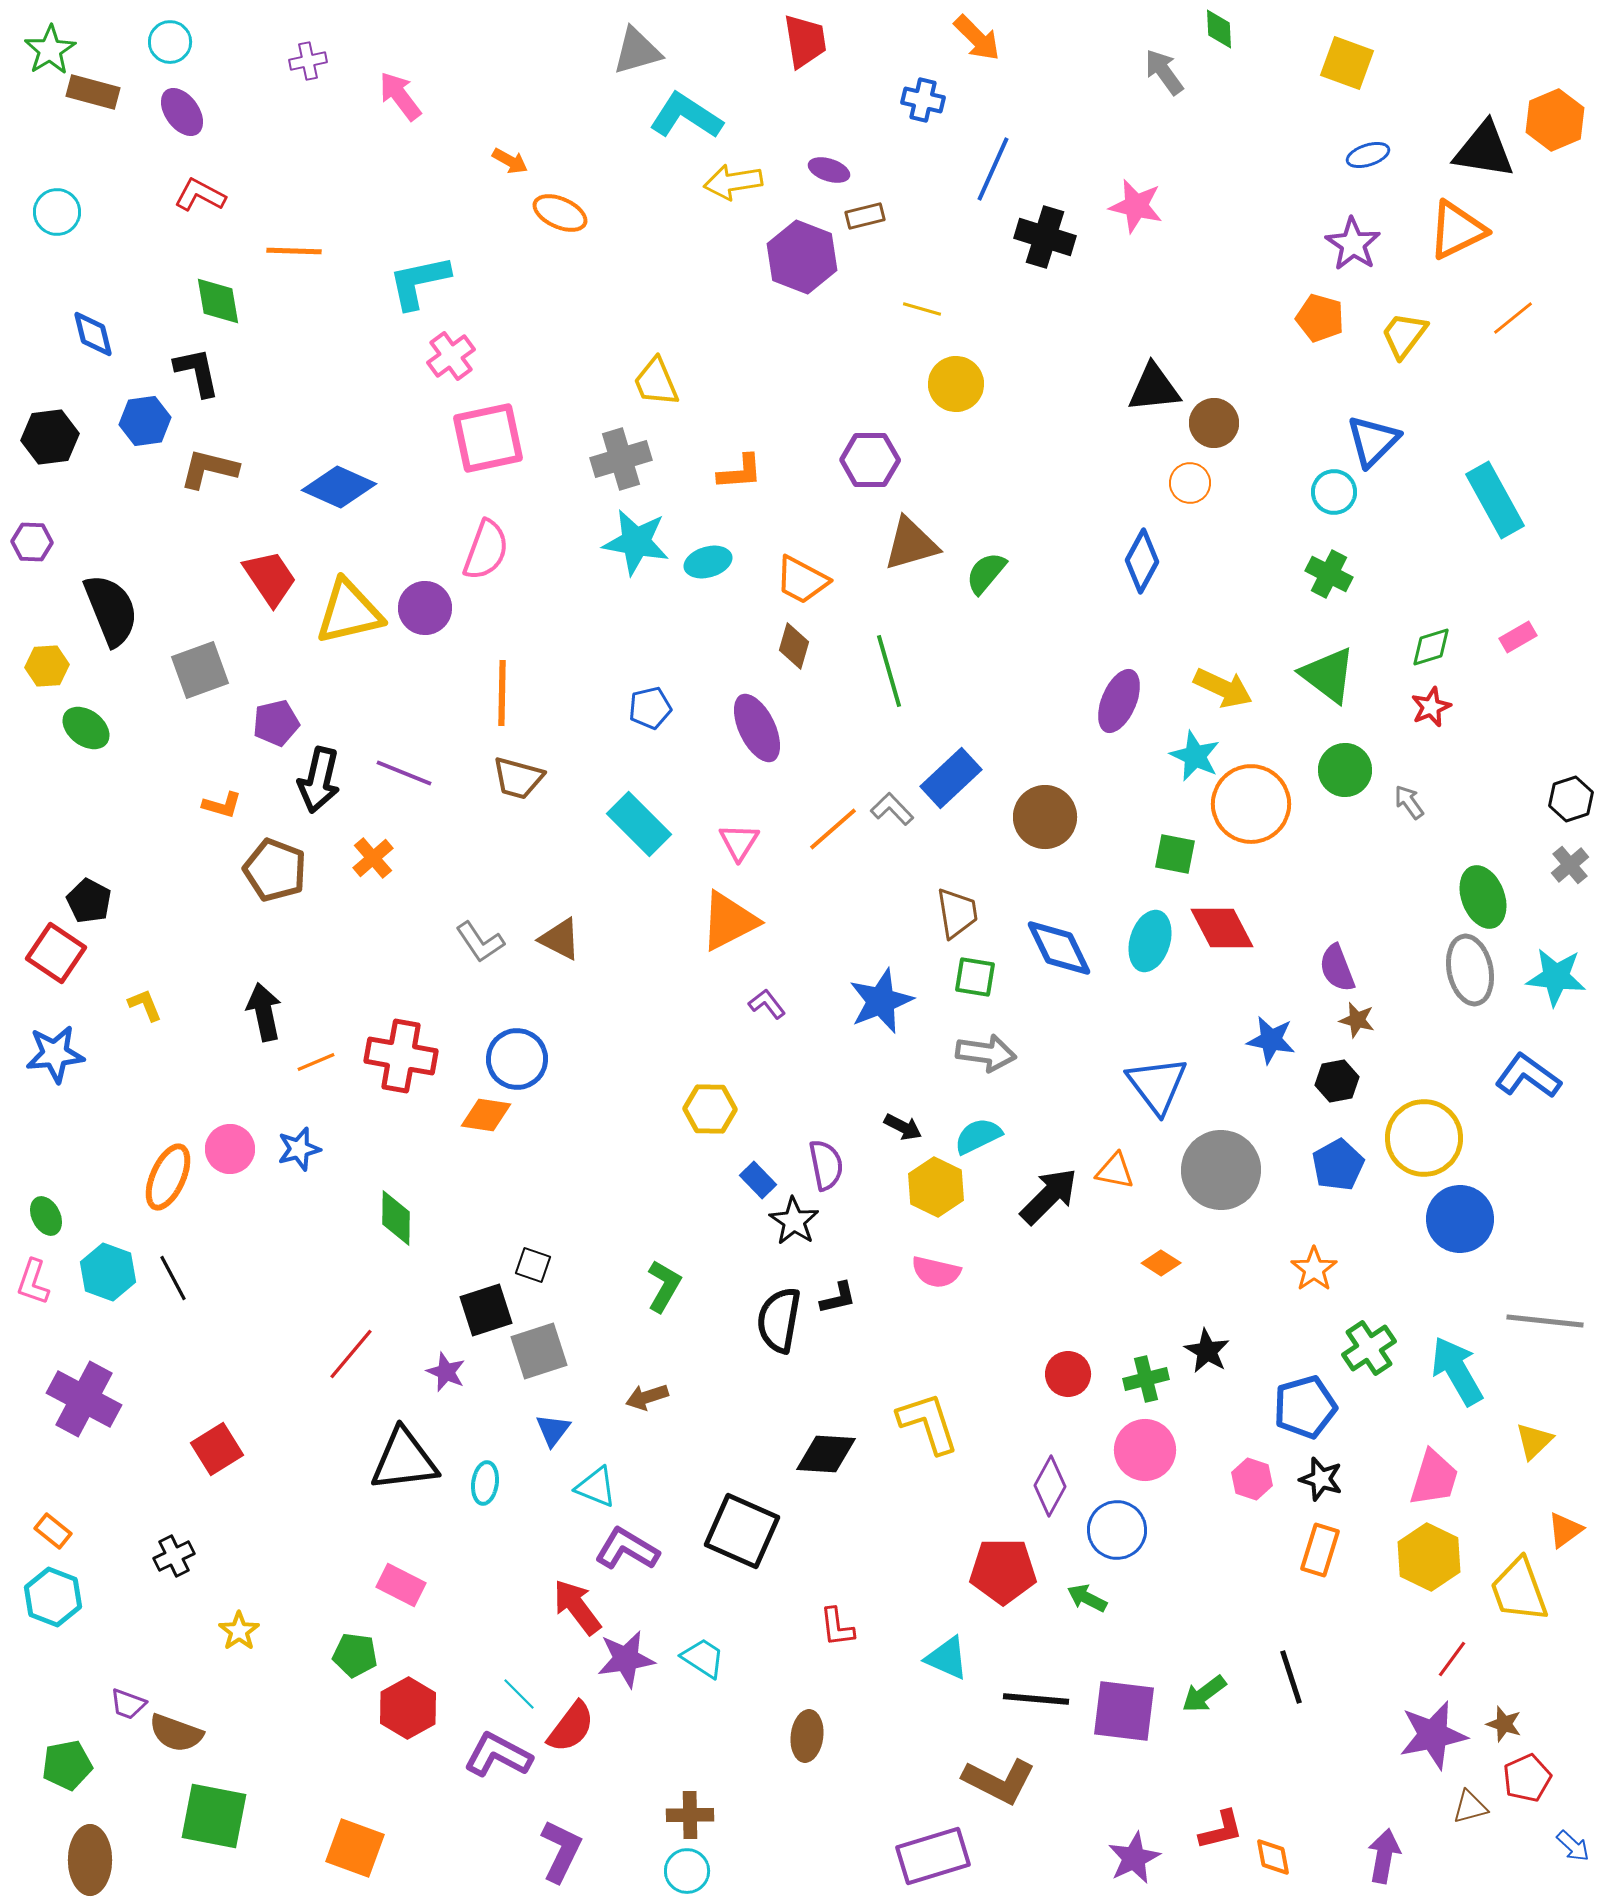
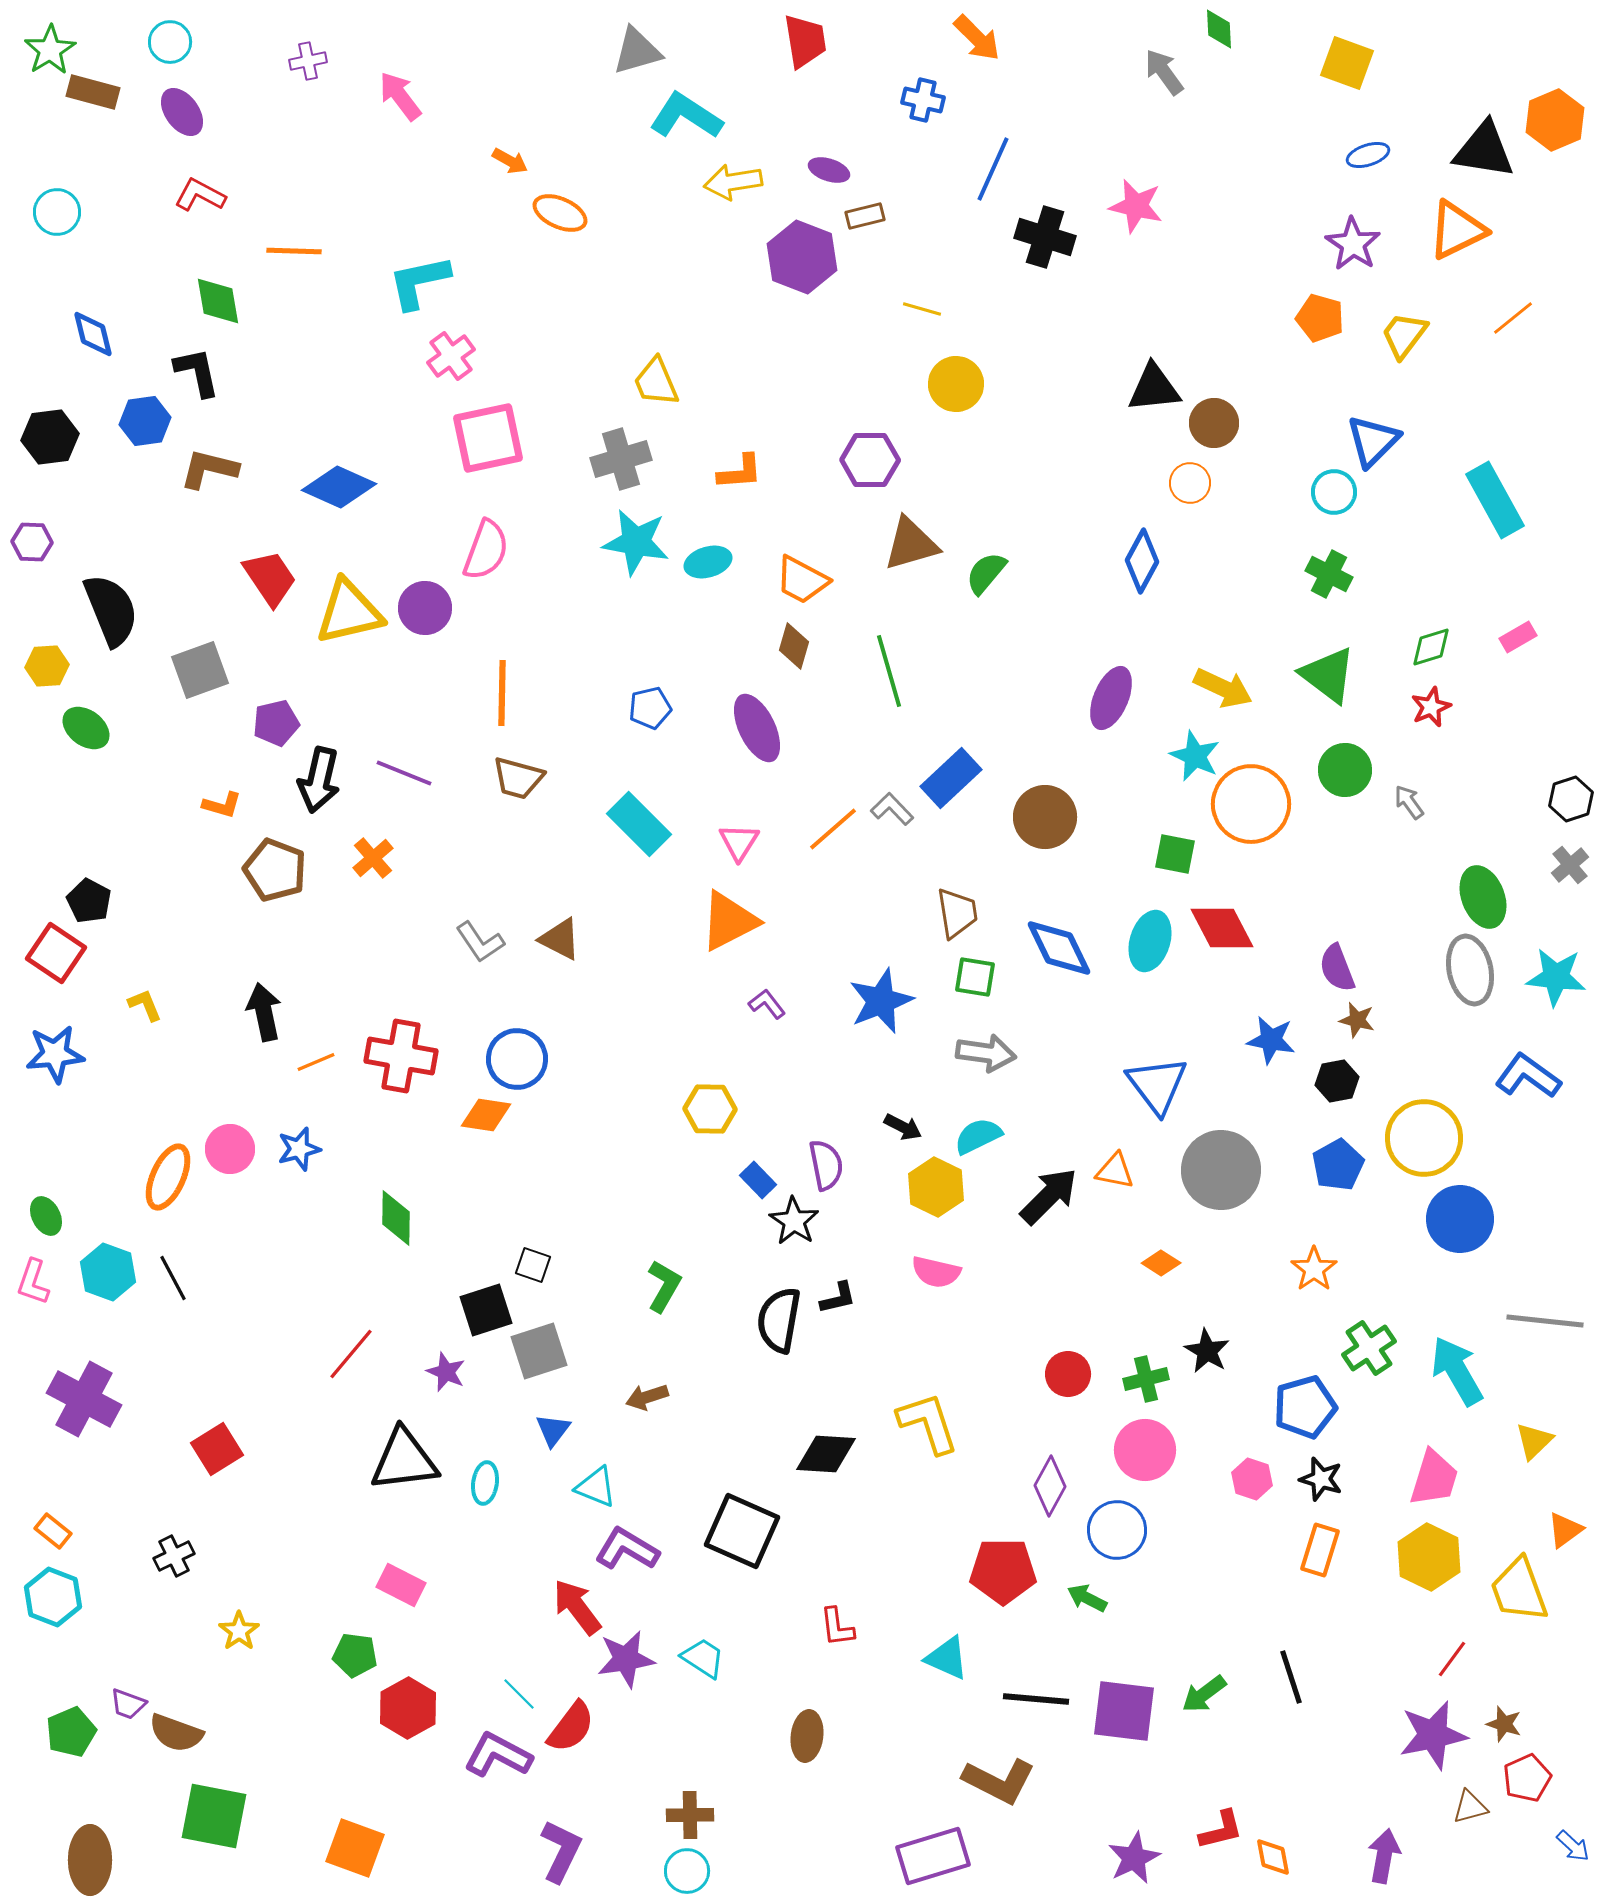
purple ellipse at (1119, 701): moved 8 px left, 3 px up
green pentagon at (67, 1765): moved 4 px right, 33 px up; rotated 12 degrees counterclockwise
